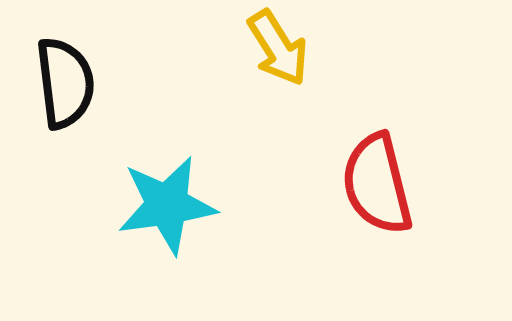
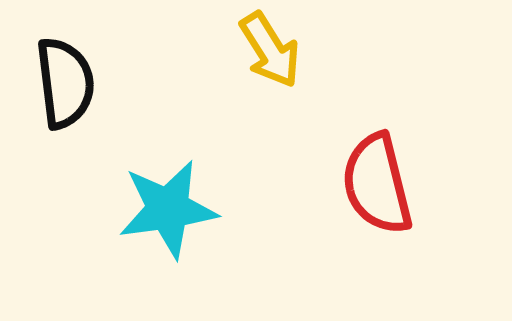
yellow arrow: moved 8 px left, 2 px down
cyan star: moved 1 px right, 4 px down
